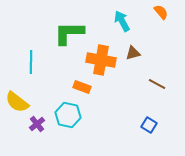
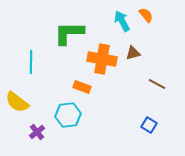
orange semicircle: moved 15 px left, 3 px down
orange cross: moved 1 px right, 1 px up
cyan hexagon: rotated 20 degrees counterclockwise
purple cross: moved 8 px down
